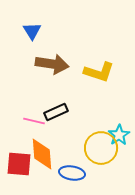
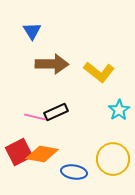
brown arrow: rotated 8 degrees counterclockwise
yellow L-shape: rotated 20 degrees clockwise
pink line: moved 1 px right, 4 px up
cyan star: moved 25 px up
yellow circle: moved 12 px right, 11 px down
orange diamond: rotated 76 degrees counterclockwise
red square: moved 12 px up; rotated 32 degrees counterclockwise
blue ellipse: moved 2 px right, 1 px up
